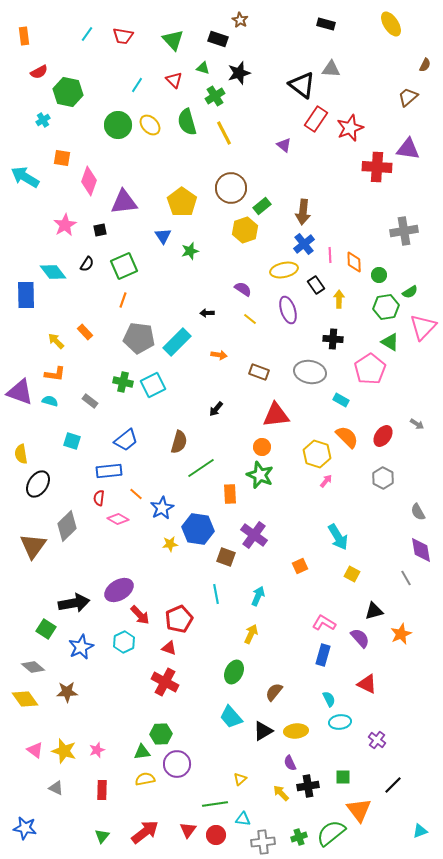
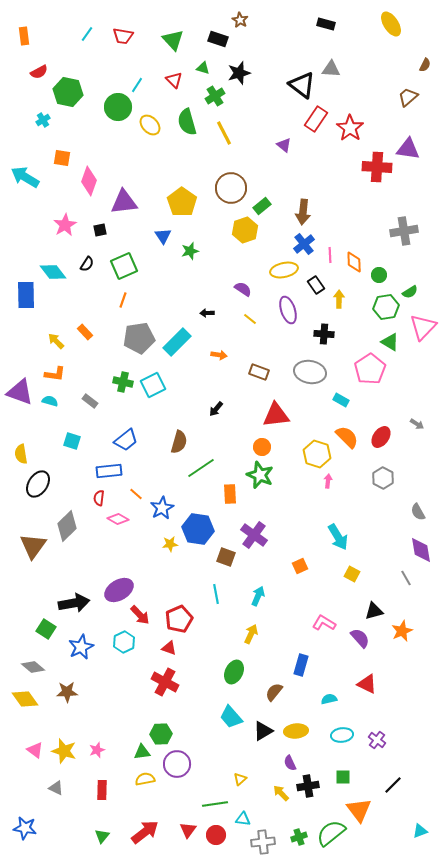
green circle at (118, 125): moved 18 px up
red star at (350, 128): rotated 16 degrees counterclockwise
gray pentagon at (139, 338): rotated 16 degrees counterclockwise
black cross at (333, 339): moved 9 px left, 5 px up
red ellipse at (383, 436): moved 2 px left, 1 px down
pink arrow at (326, 481): moved 2 px right; rotated 32 degrees counterclockwise
orange star at (401, 634): moved 1 px right, 3 px up
blue rectangle at (323, 655): moved 22 px left, 10 px down
cyan semicircle at (329, 699): rotated 77 degrees counterclockwise
cyan ellipse at (340, 722): moved 2 px right, 13 px down
